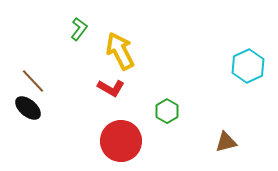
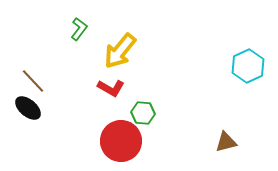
yellow arrow: rotated 114 degrees counterclockwise
green hexagon: moved 24 px left, 2 px down; rotated 25 degrees counterclockwise
